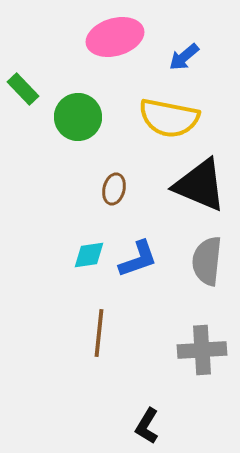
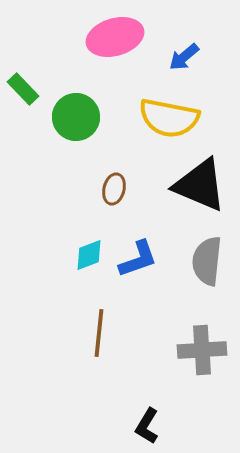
green circle: moved 2 px left
cyan diamond: rotated 12 degrees counterclockwise
